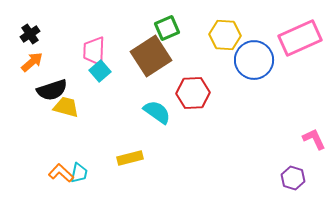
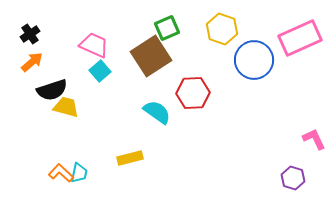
yellow hexagon: moved 3 px left, 6 px up; rotated 16 degrees clockwise
pink trapezoid: moved 6 px up; rotated 112 degrees clockwise
